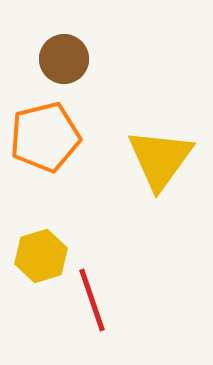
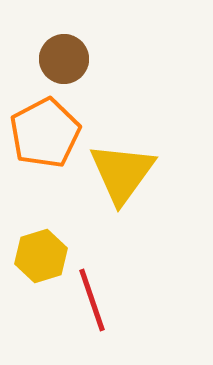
orange pentagon: moved 4 px up; rotated 14 degrees counterclockwise
yellow triangle: moved 38 px left, 14 px down
